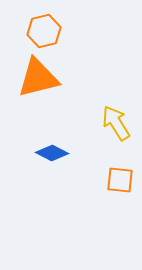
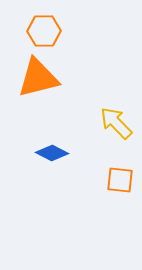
orange hexagon: rotated 12 degrees clockwise
yellow arrow: rotated 12 degrees counterclockwise
